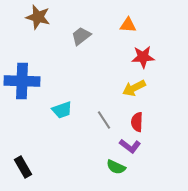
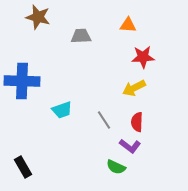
gray trapezoid: rotated 35 degrees clockwise
